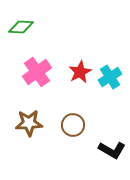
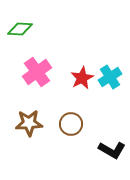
green diamond: moved 1 px left, 2 px down
red star: moved 2 px right, 6 px down
brown circle: moved 2 px left, 1 px up
